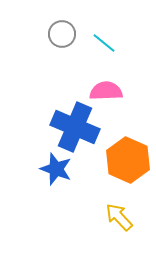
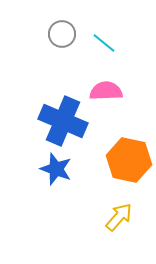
blue cross: moved 12 px left, 6 px up
orange hexagon: moved 1 px right; rotated 12 degrees counterclockwise
yellow arrow: rotated 84 degrees clockwise
